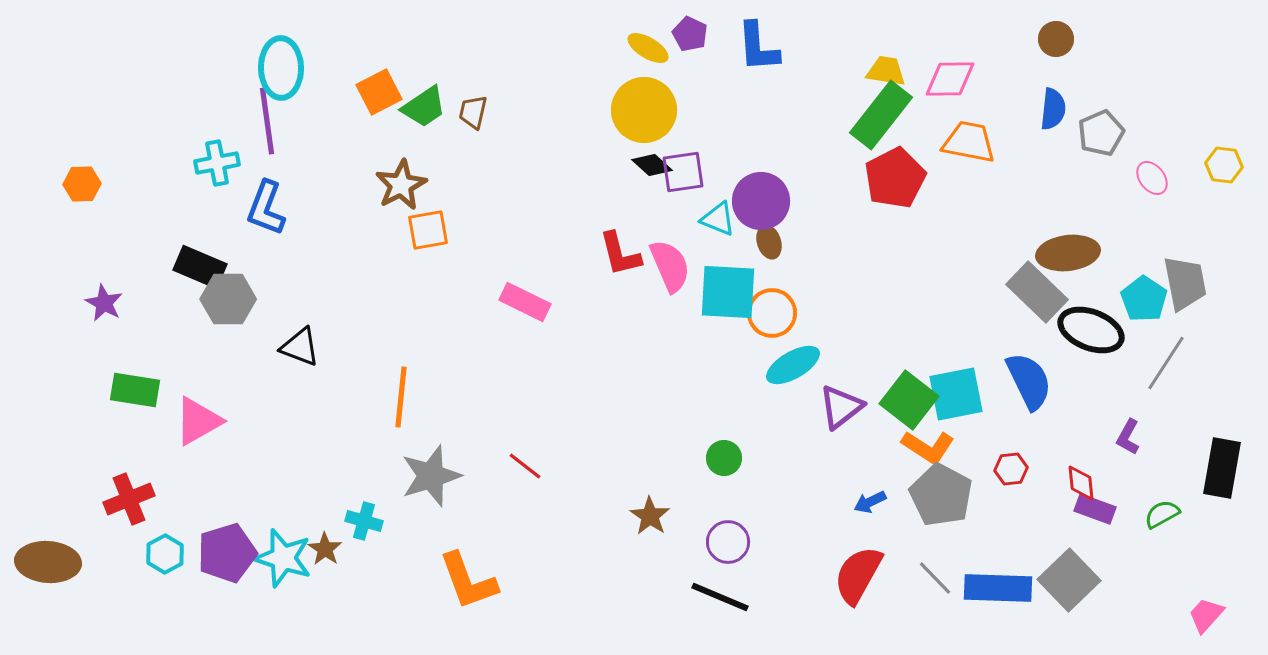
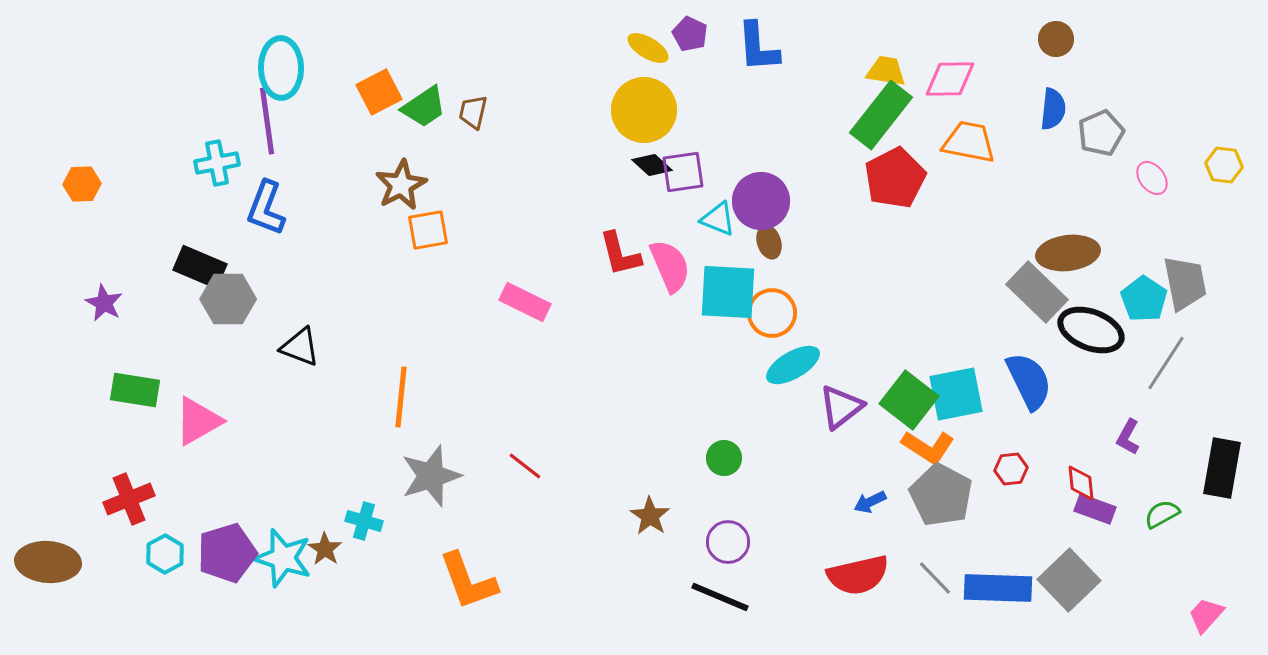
red semicircle at (858, 575): rotated 132 degrees counterclockwise
